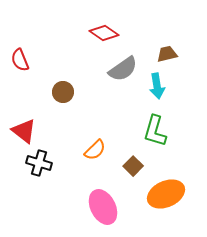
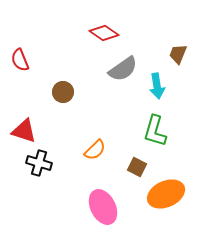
brown trapezoid: moved 11 px right; rotated 55 degrees counterclockwise
red triangle: rotated 20 degrees counterclockwise
brown square: moved 4 px right, 1 px down; rotated 18 degrees counterclockwise
